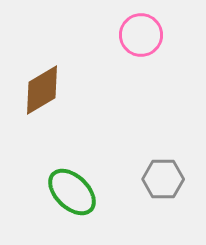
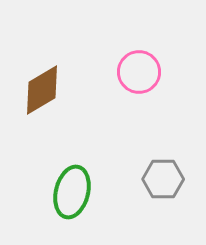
pink circle: moved 2 px left, 37 px down
green ellipse: rotated 60 degrees clockwise
